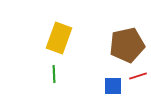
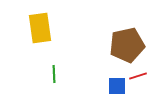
yellow rectangle: moved 19 px left, 10 px up; rotated 28 degrees counterclockwise
blue square: moved 4 px right
